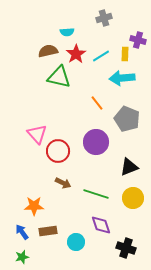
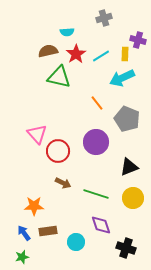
cyan arrow: rotated 20 degrees counterclockwise
blue arrow: moved 2 px right, 1 px down
